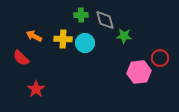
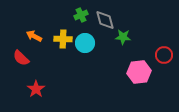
green cross: rotated 24 degrees counterclockwise
green star: moved 1 px left, 1 px down
red circle: moved 4 px right, 3 px up
